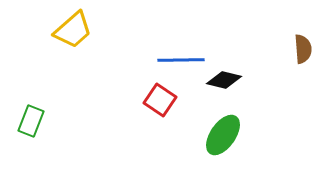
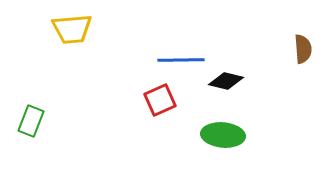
yellow trapezoid: moved 1 px left, 1 px up; rotated 36 degrees clockwise
black diamond: moved 2 px right, 1 px down
red square: rotated 32 degrees clockwise
green ellipse: rotated 60 degrees clockwise
